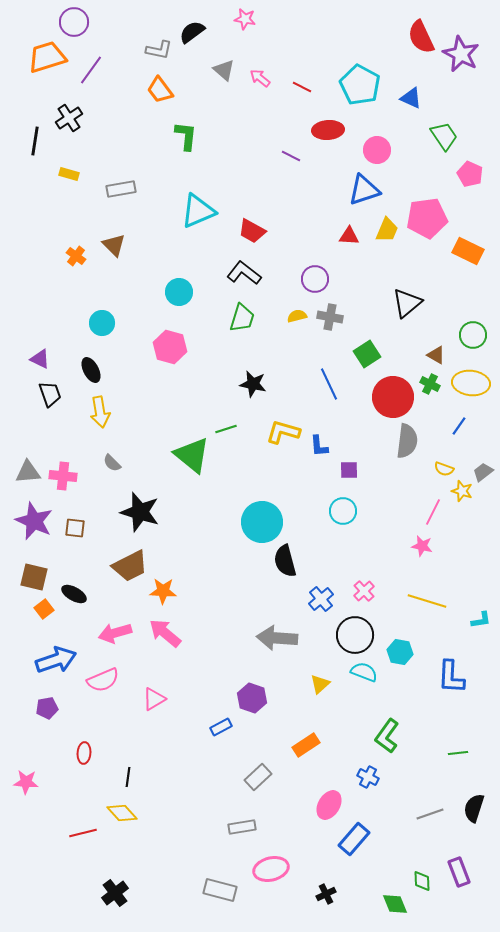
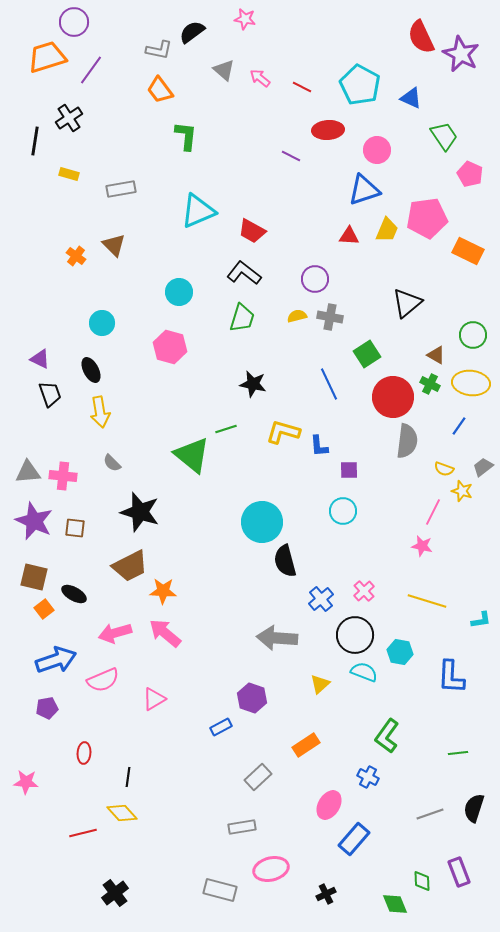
gray trapezoid at (483, 472): moved 5 px up
